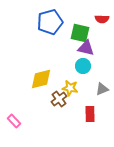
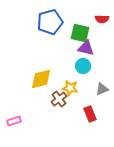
red rectangle: rotated 21 degrees counterclockwise
pink rectangle: rotated 64 degrees counterclockwise
